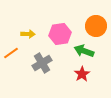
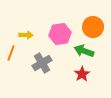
orange circle: moved 3 px left, 1 px down
yellow arrow: moved 2 px left, 1 px down
orange line: rotated 35 degrees counterclockwise
